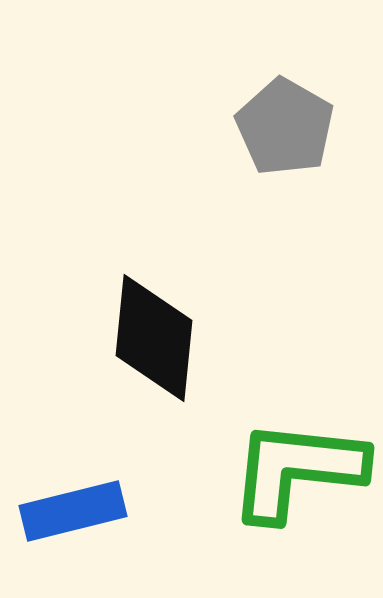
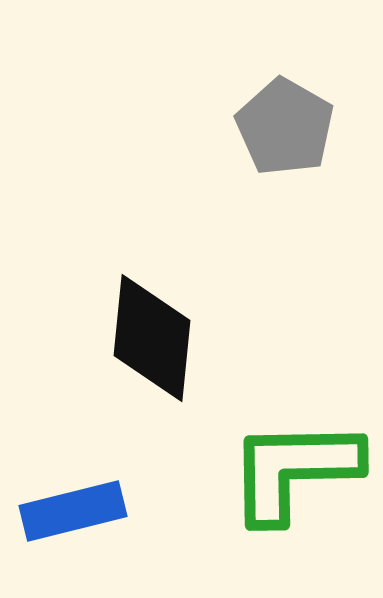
black diamond: moved 2 px left
green L-shape: moved 3 px left; rotated 7 degrees counterclockwise
